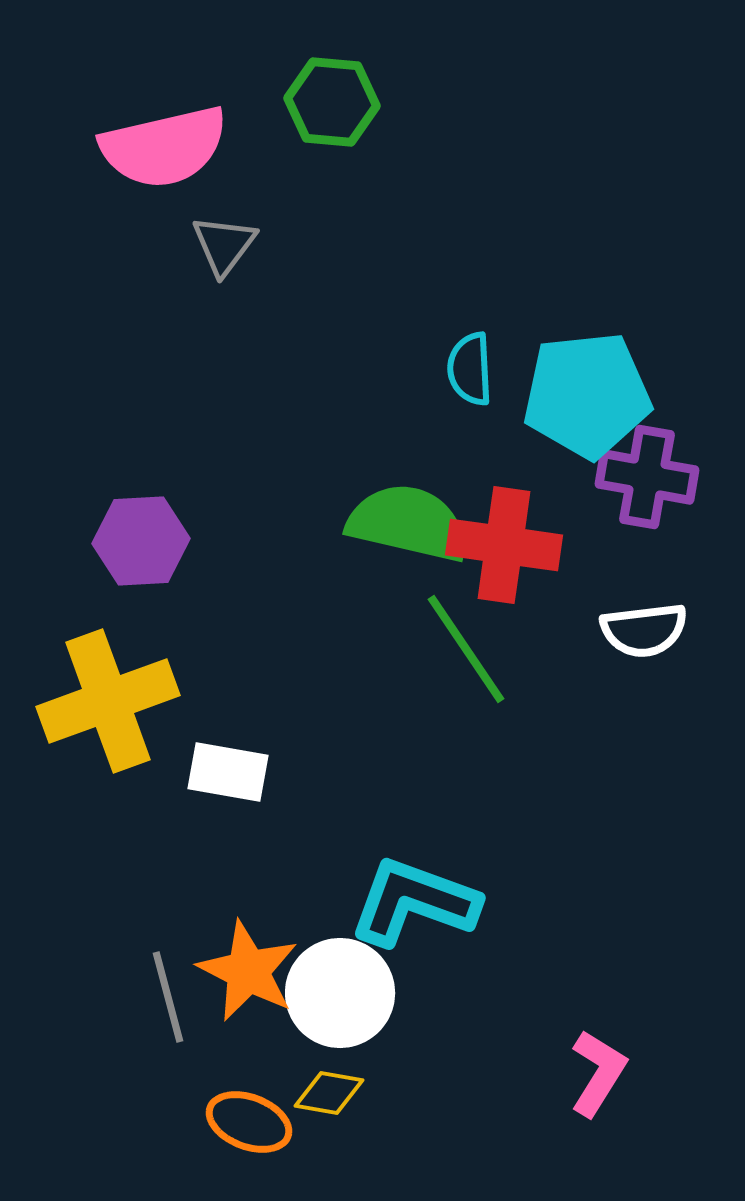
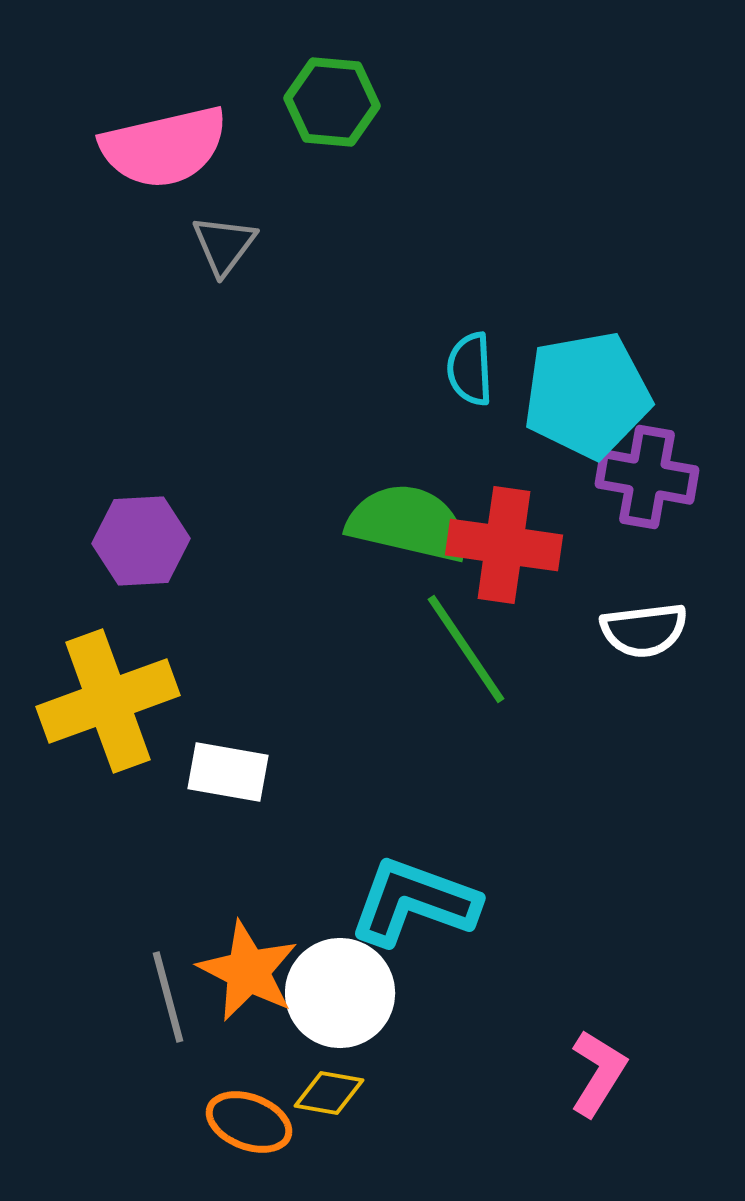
cyan pentagon: rotated 4 degrees counterclockwise
